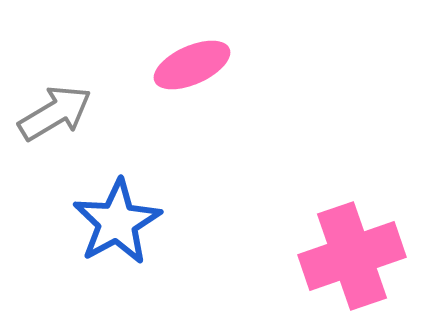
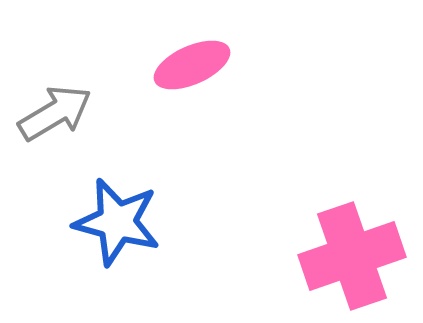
blue star: rotated 28 degrees counterclockwise
